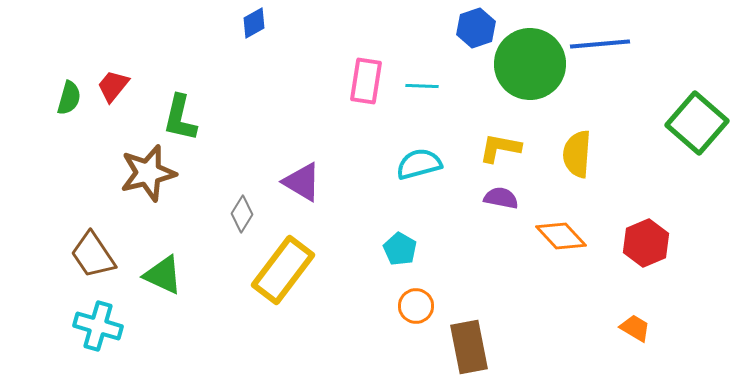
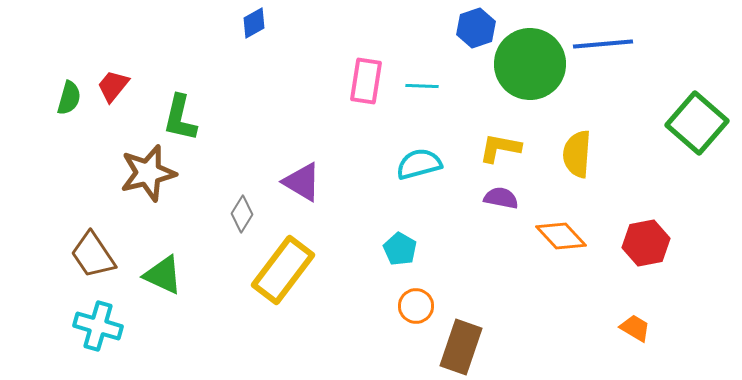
blue line: moved 3 px right
red hexagon: rotated 12 degrees clockwise
brown rectangle: moved 8 px left; rotated 30 degrees clockwise
